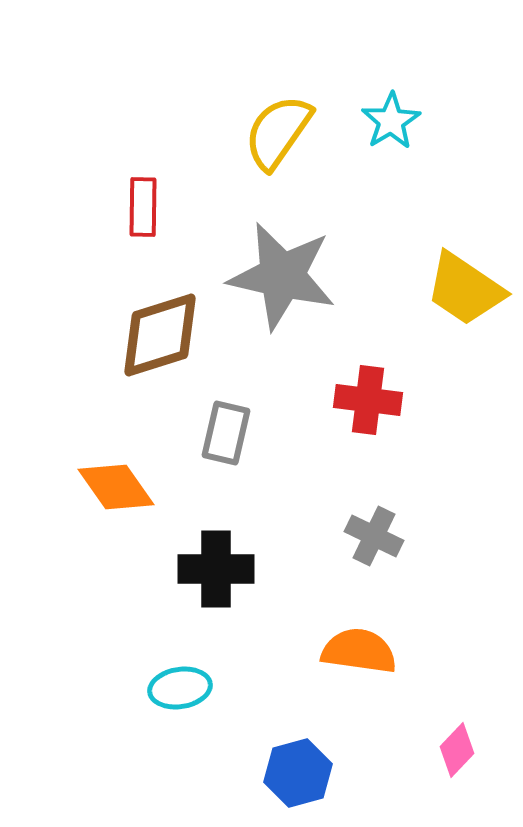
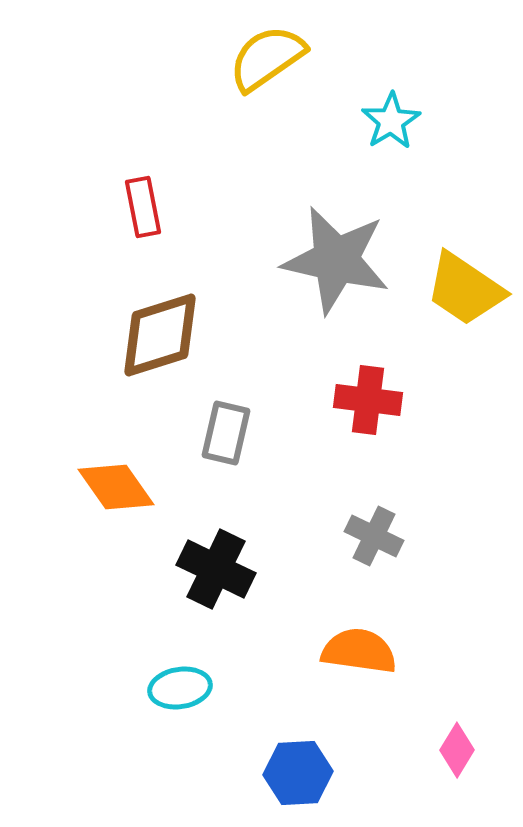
yellow semicircle: moved 11 px left, 74 px up; rotated 20 degrees clockwise
red rectangle: rotated 12 degrees counterclockwise
gray star: moved 54 px right, 16 px up
black cross: rotated 26 degrees clockwise
pink diamond: rotated 12 degrees counterclockwise
blue hexagon: rotated 12 degrees clockwise
